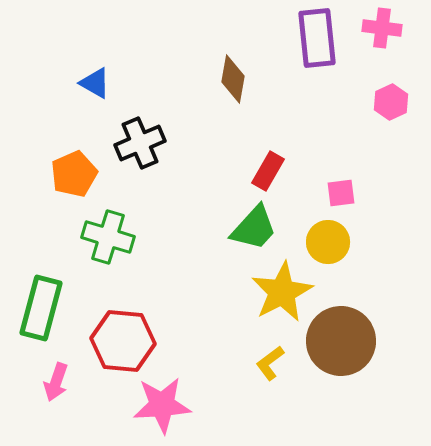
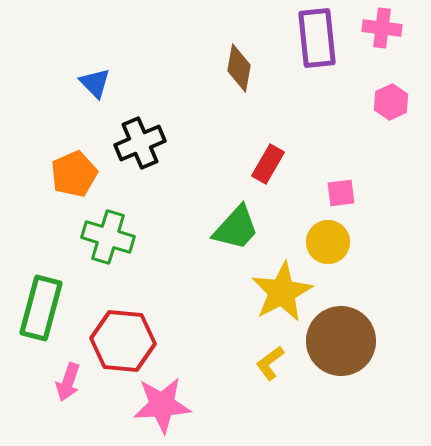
brown diamond: moved 6 px right, 11 px up
blue triangle: rotated 16 degrees clockwise
red rectangle: moved 7 px up
green trapezoid: moved 18 px left
pink arrow: moved 12 px right
